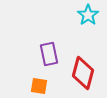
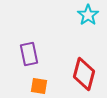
purple rectangle: moved 20 px left
red diamond: moved 1 px right, 1 px down
